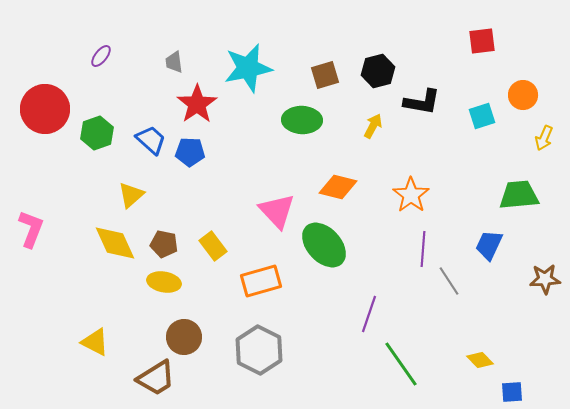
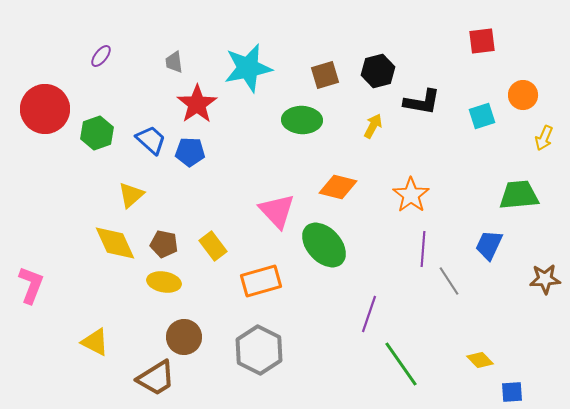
pink L-shape at (31, 229): moved 56 px down
